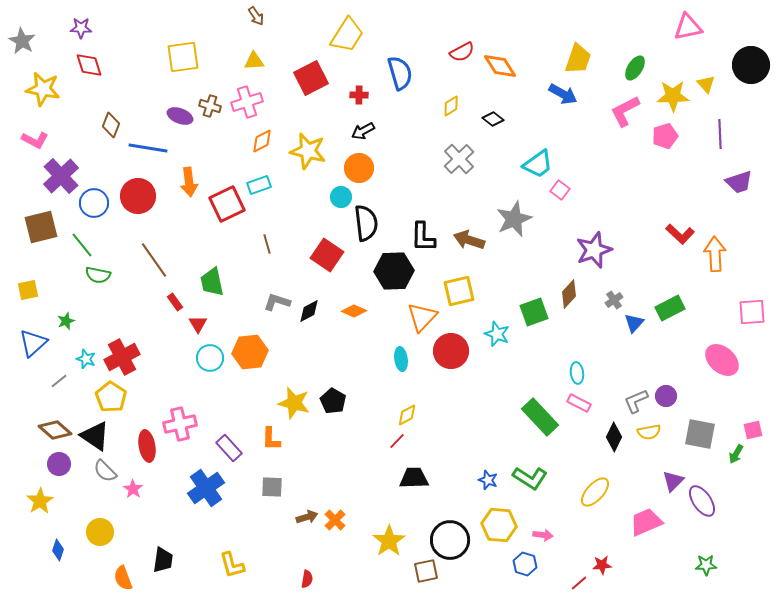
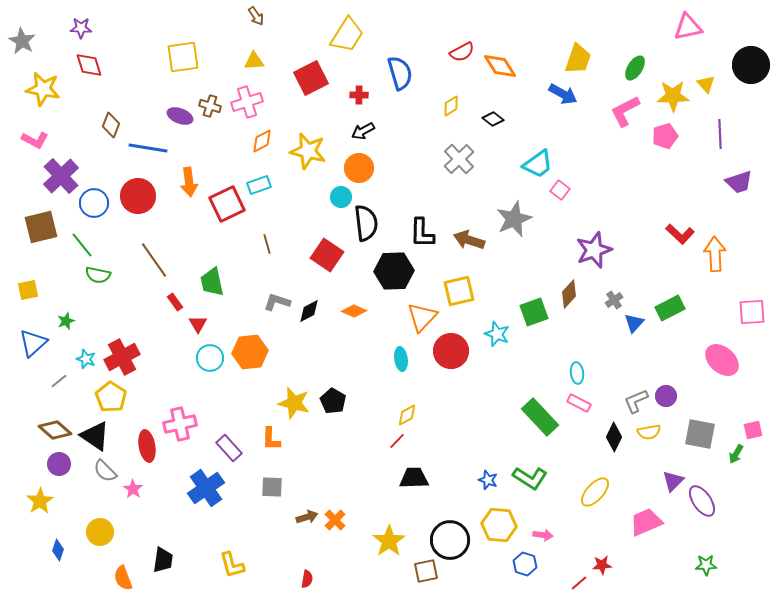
black L-shape at (423, 237): moved 1 px left, 4 px up
